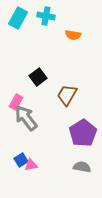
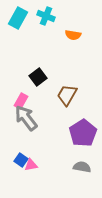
cyan cross: rotated 12 degrees clockwise
pink rectangle: moved 5 px right, 1 px up
blue square: rotated 24 degrees counterclockwise
